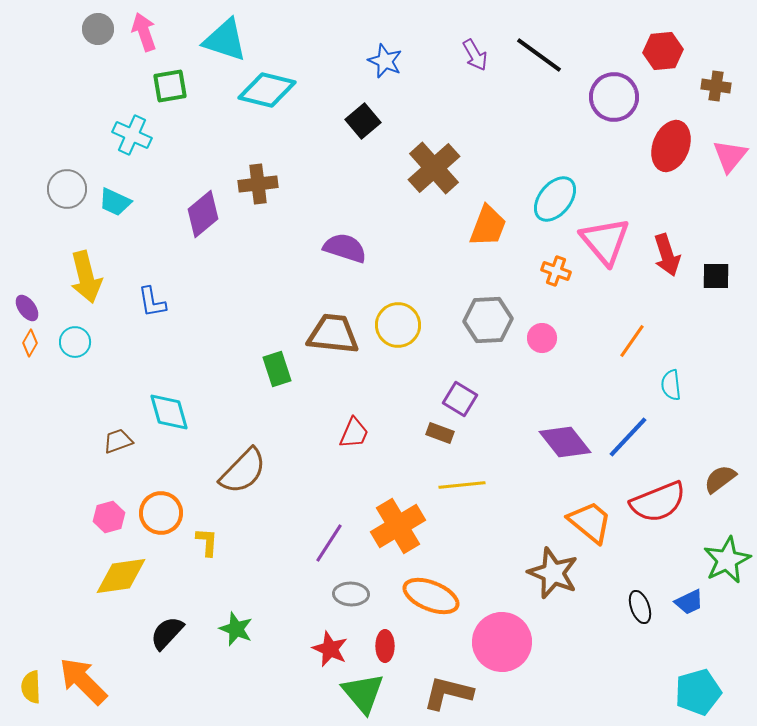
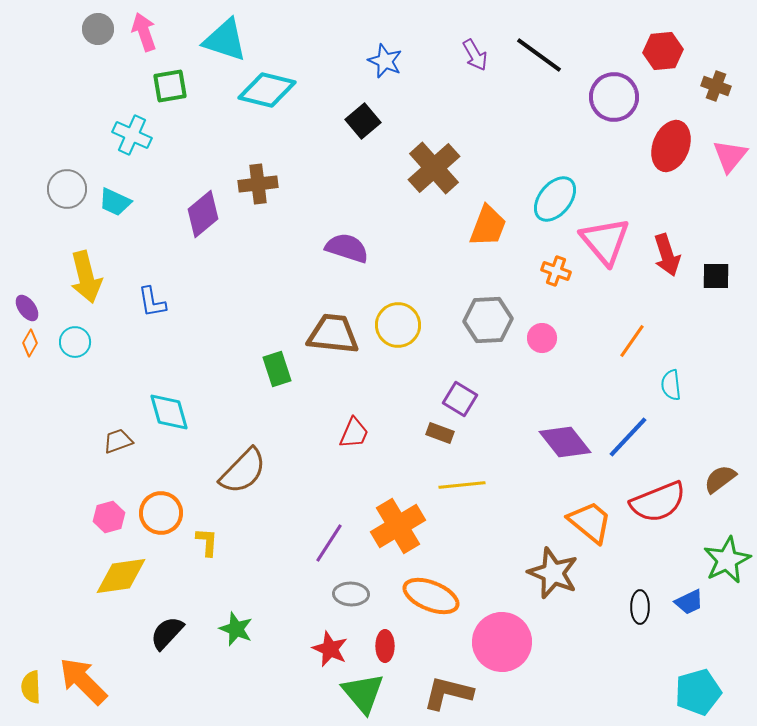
brown cross at (716, 86): rotated 12 degrees clockwise
purple semicircle at (345, 248): moved 2 px right
black ellipse at (640, 607): rotated 20 degrees clockwise
